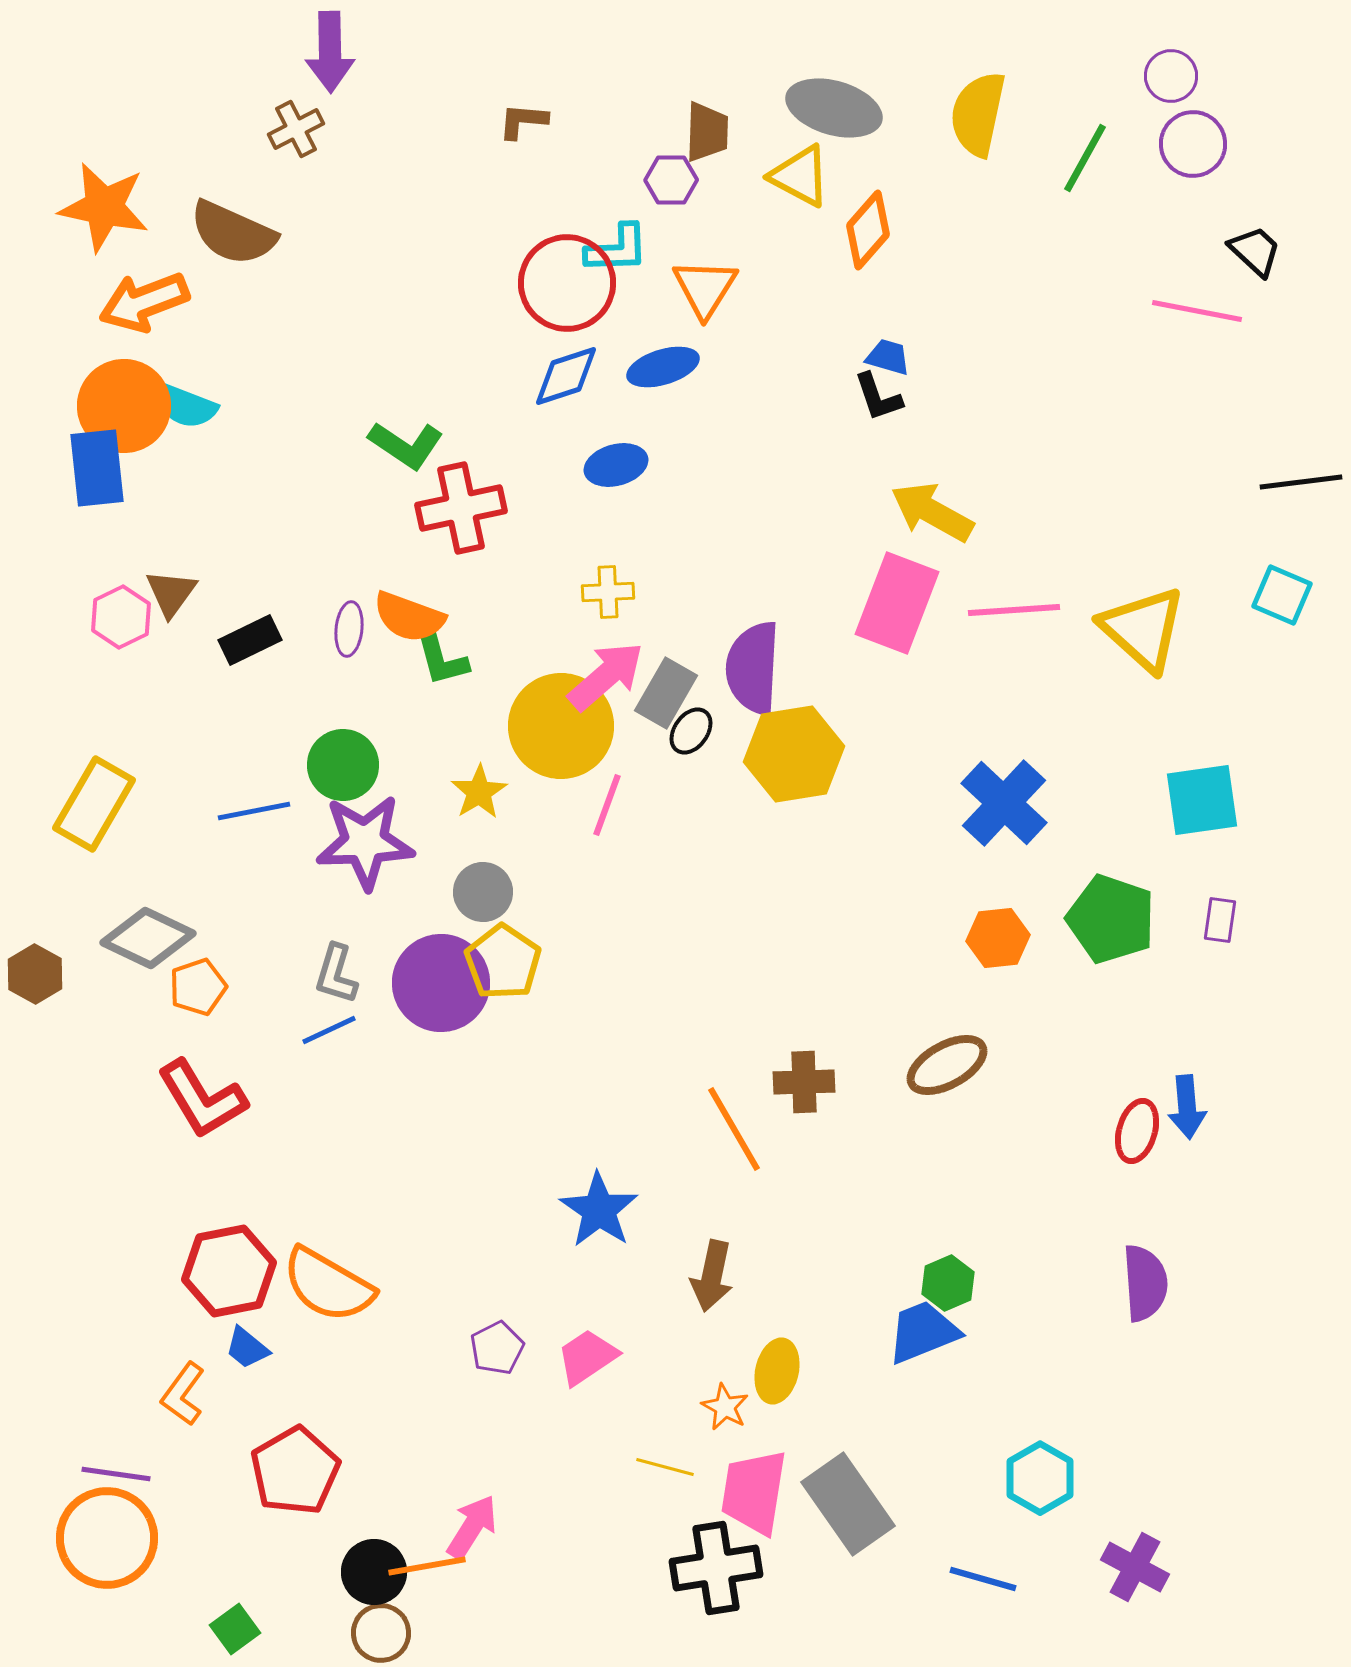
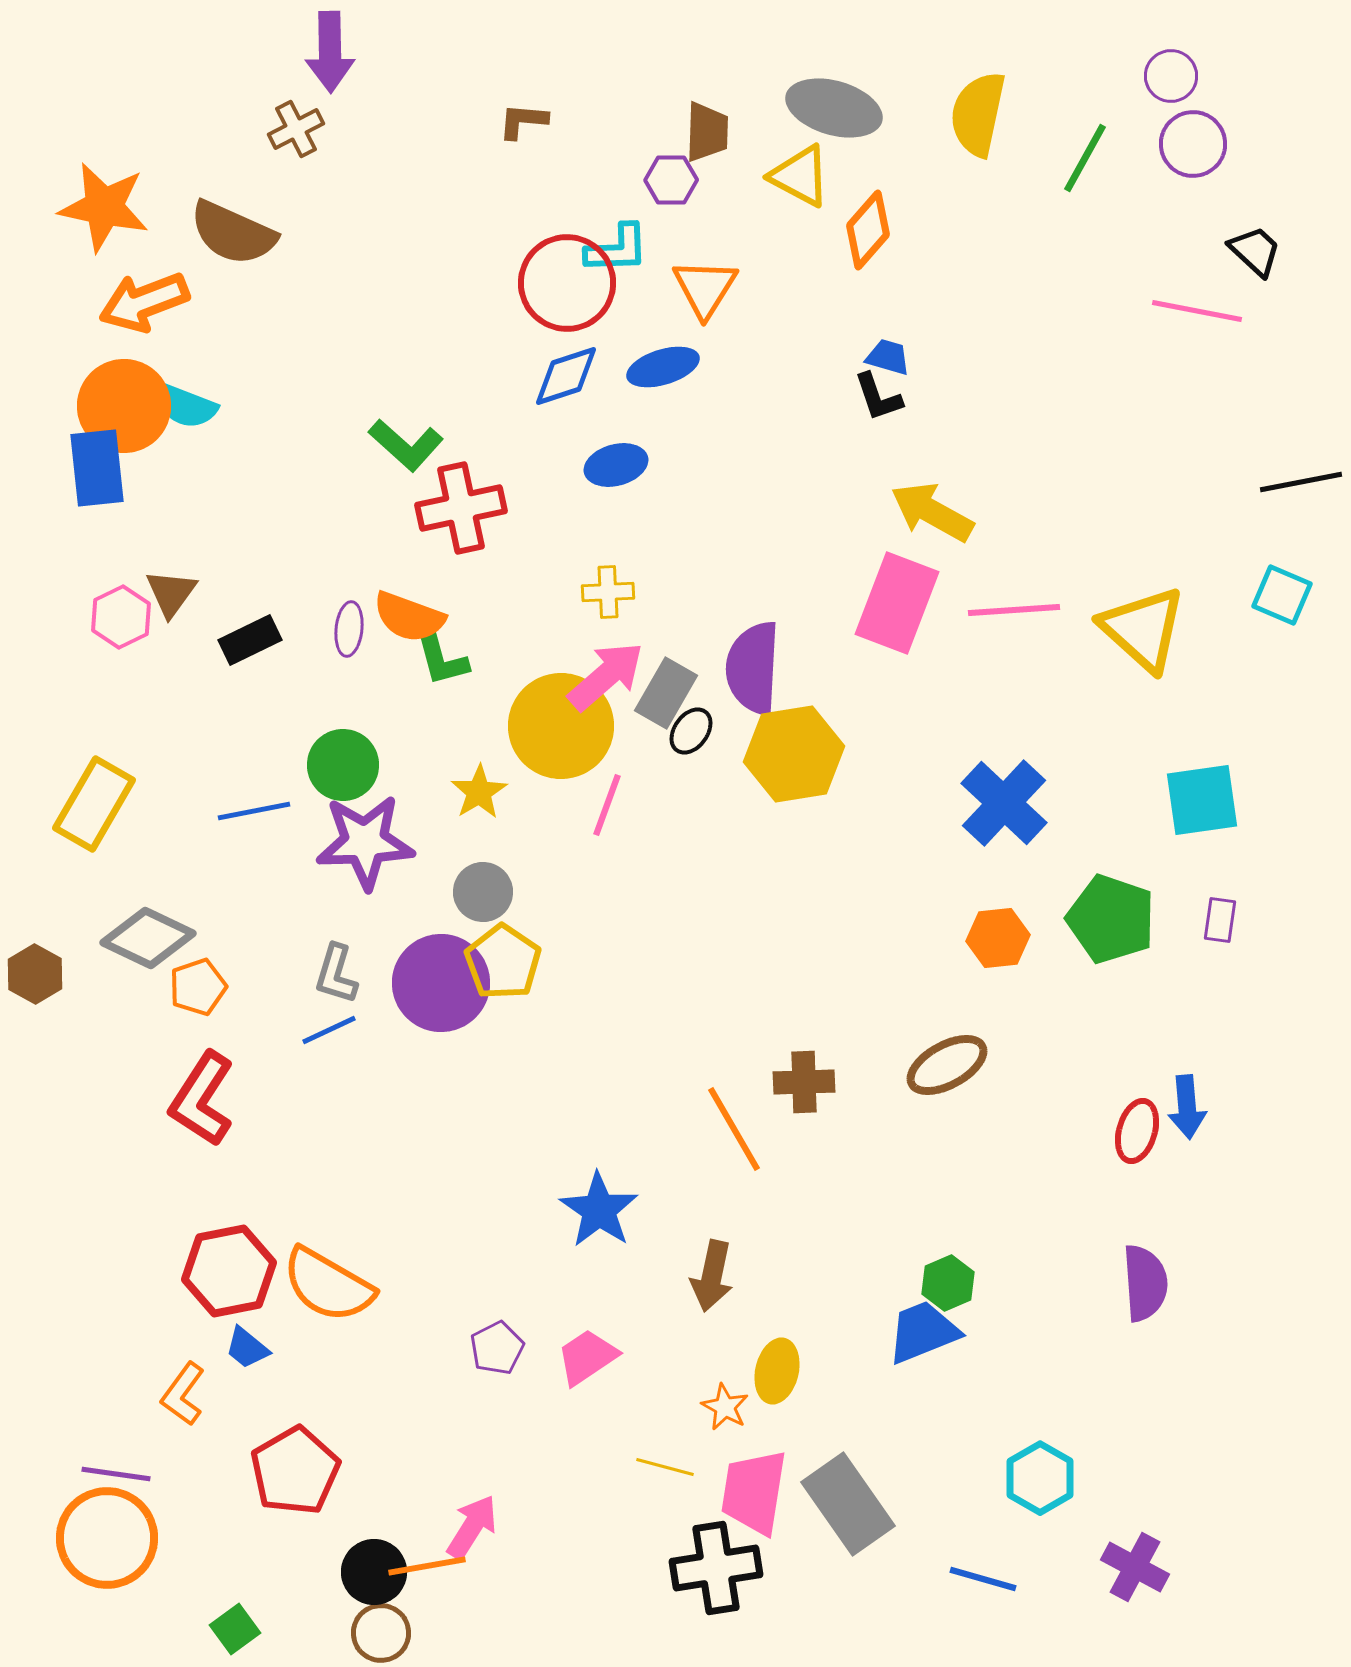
green L-shape at (406, 445): rotated 8 degrees clockwise
black line at (1301, 482): rotated 4 degrees counterclockwise
red L-shape at (202, 1099): rotated 64 degrees clockwise
